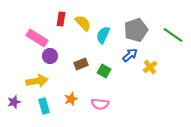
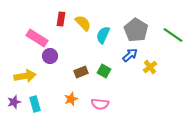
gray pentagon: rotated 20 degrees counterclockwise
brown rectangle: moved 8 px down
yellow arrow: moved 12 px left, 5 px up
cyan rectangle: moved 9 px left, 2 px up
